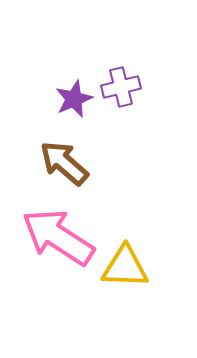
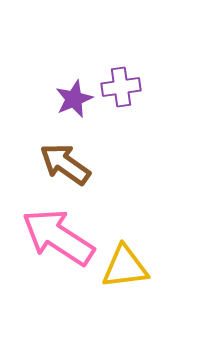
purple cross: rotated 6 degrees clockwise
brown arrow: moved 1 px right, 1 px down; rotated 6 degrees counterclockwise
yellow triangle: rotated 9 degrees counterclockwise
